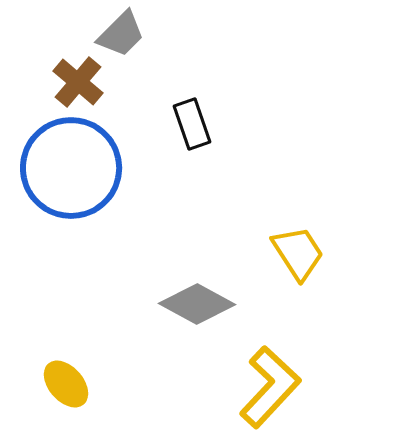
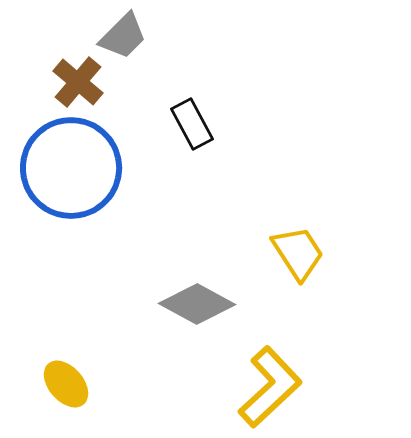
gray trapezoid: moved 2 px right, 2 px down
black rectangle: rotated 9 degrees counterclockwise
yellow L-shape: rotated 4 degrees clockwise
